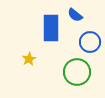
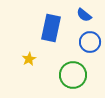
blue semicircle: moved 9 px right
blue rectangle: rotated 12 degrees clockwise
green circle: moved 4 px left, 3 px down
